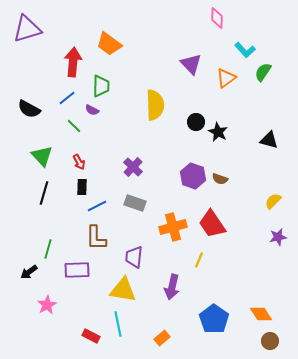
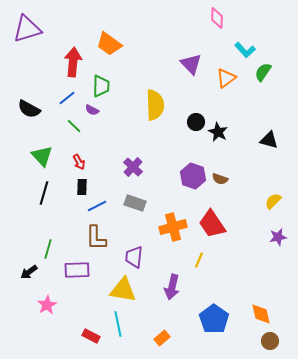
orange diamond at (261, 314): rotated 20 degrees clockwise
